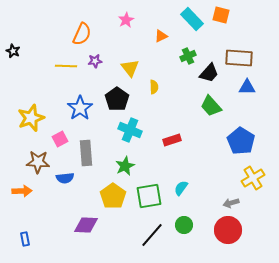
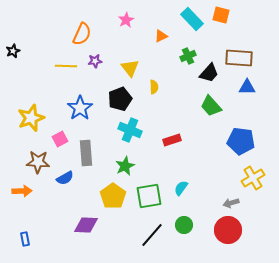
black star: rotated 24 degrees clockwise
black pentagon: moved 3 px right; rotated 15 degrees clockwise
blue pentagon: rotated 24 degrees counterclockwise
blue semicircle: rotated 24 degrees counterclockwise
